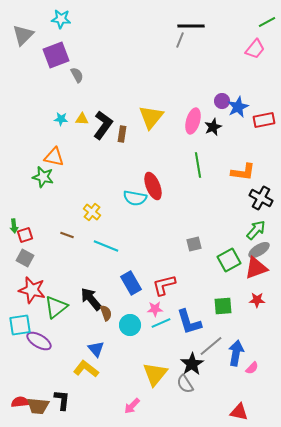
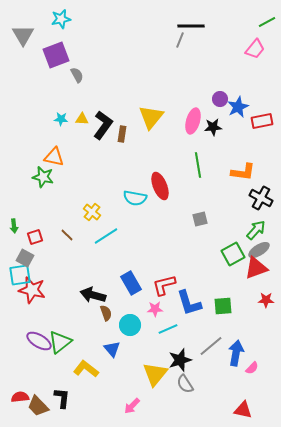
cyan star at (61, 19): rotated 18 degrees counterclockwise
gray triangle at (23, 35): rotated 15 degrees counterclockwise
purple circle at (222, 101): moved 2 px left, 2 px up
red rectangle at (264, 120): moved 2 px left, 1 px down
black star at (213, 127): rotated 18 degrees clockwise
red ellipse at (153, 186): moved 7 px right
red square at (25, 235): moved 10 px right, 2 px down
brown line at (67, 235): rotated 24 degrees clockwise
gray square at (194, 244): moved 6 px right, 25 px up
cyan line at (106, 246): moved 10 px up; rotated 55 degrees counterclockwise
green square at (229, 260): moved 4 px right, 6 px up
black arrow at (91, 299): moved 2 px right, 4 px up; rotated 35 degrees counterclockwise
red star at (257, 300): moved 9 px right
green triangle at (56, 307): moved 4 px right, 35 px down
blue L-shape at (189, 322): moved 19 px up
cyan line at (161, 323): moved 7 px right, 6 px down
cyan square at (20, 325): moved 50 px up
blue triangle at (96, 349): moved 16 px right
black star at (192, 364): moved 12 px left, 4 px up; rotated 15 degrees clockwise
black L-shape at (62, 400): moved 2 px up
red semicircle at (20, 402): moved 5 px up
brown trapezoid at (38, 406): rotated 40 degrees clockwise
red triangle at (239, 412): moved 4 px right, 2 px up
